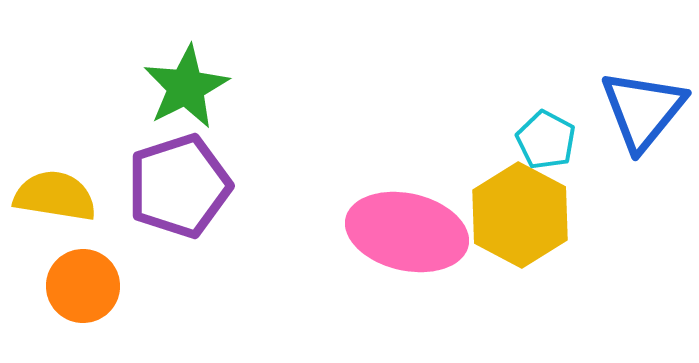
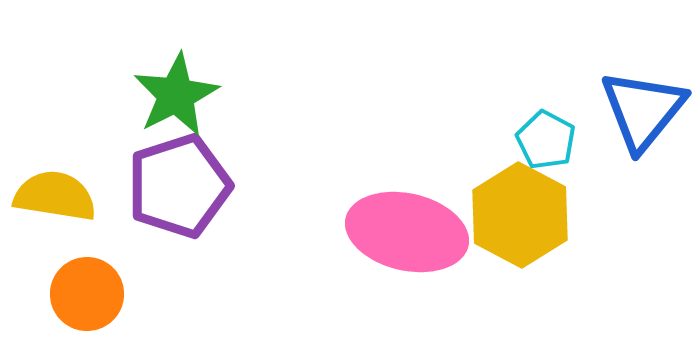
green star: moved 10 px left, 8 px down
orange circle: moved 4 px right, 8 px down
